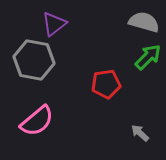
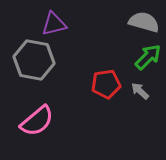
purple triangle: rotated 24 degrees clockwise
gray arrow: moved 42 px up
